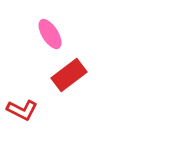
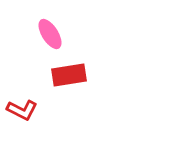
red rectangle: rotated 28 degrees clockwise
